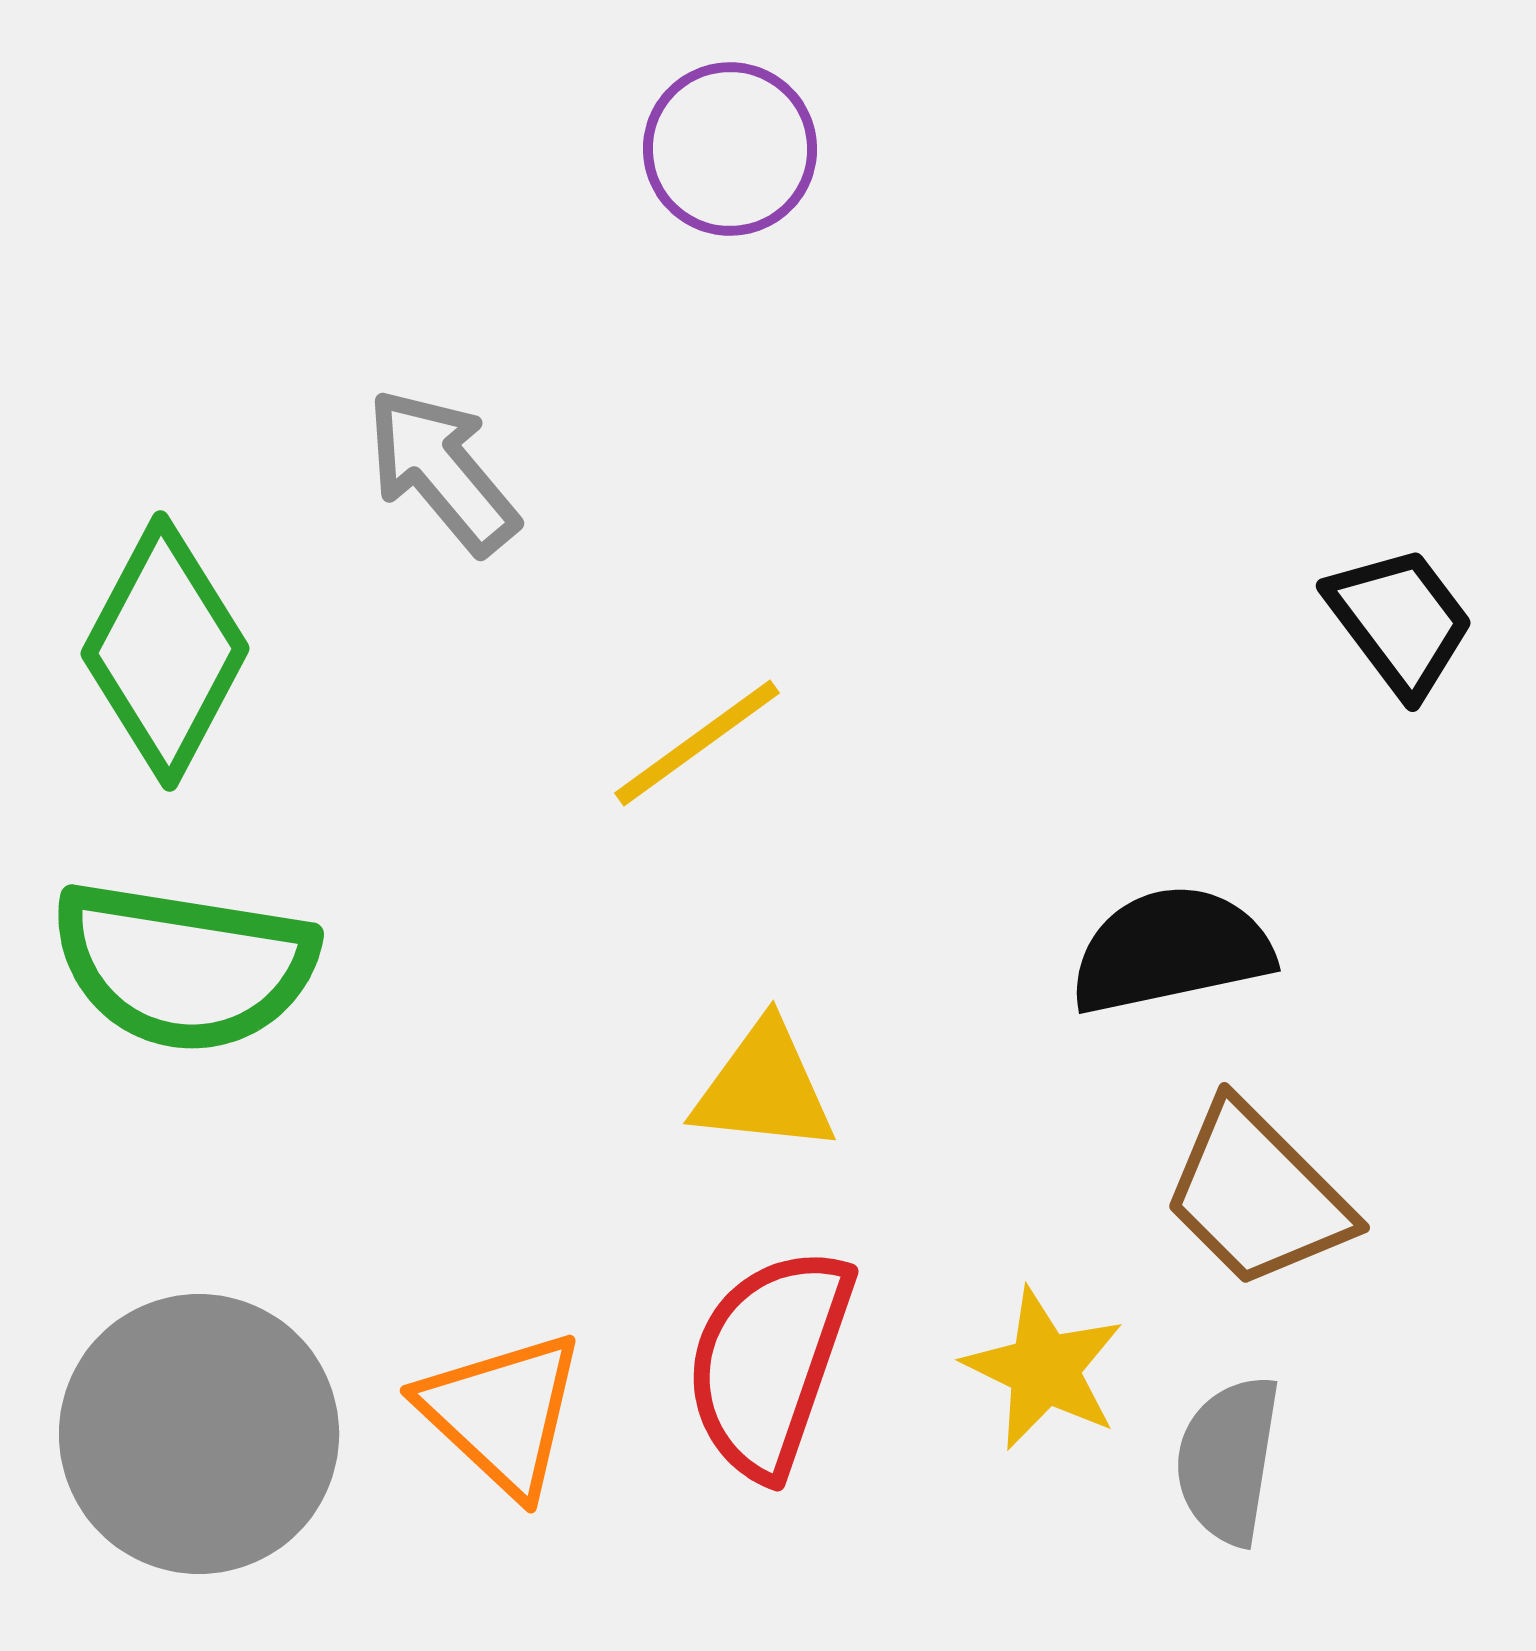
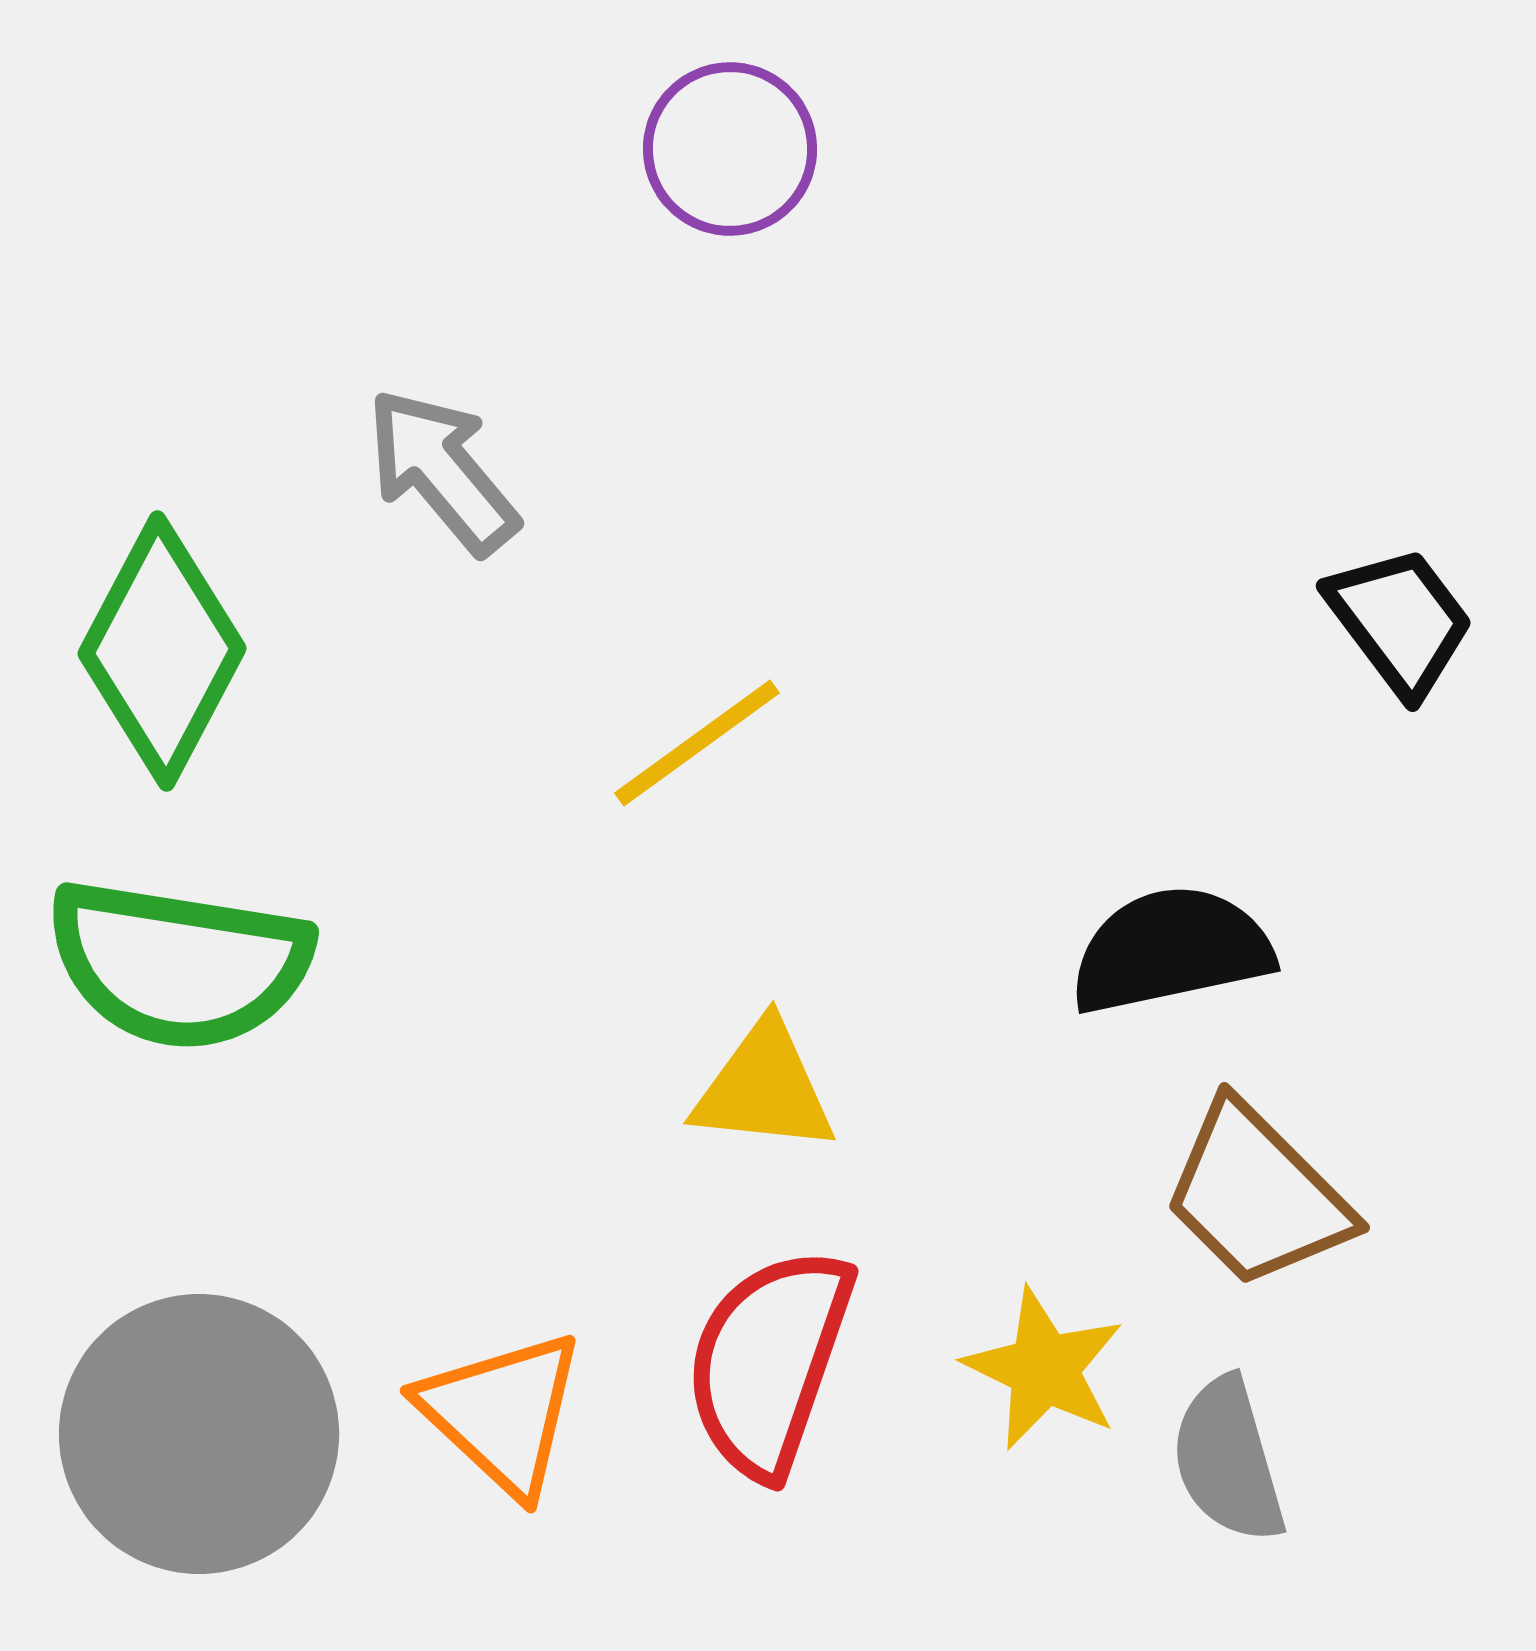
green diamond: moved 3 px left
green semicircle: moved 5 px left, 2 px up
gray semicircle: rotated 25 degrees counterclockwise
